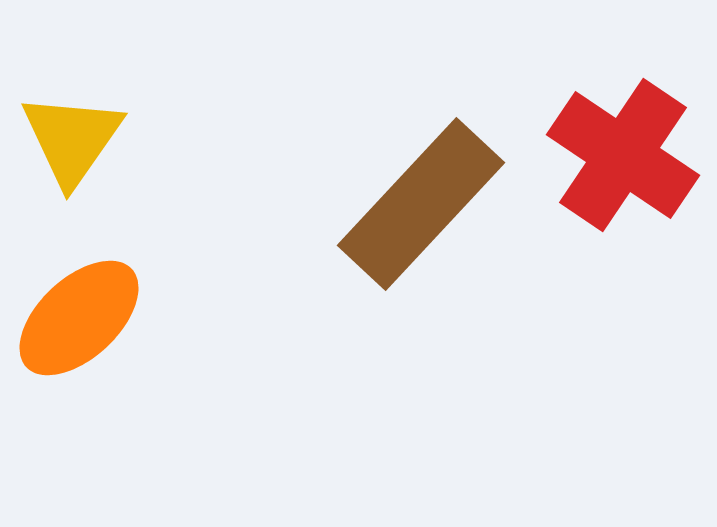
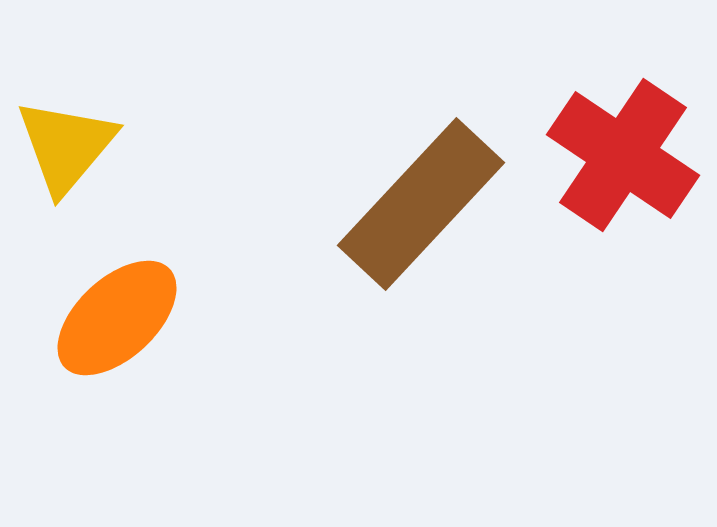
yellow triangle: moved 6 px left, 7 px down; rotated 5 degrees clockwise
orange ellipse: moved 38 px right
